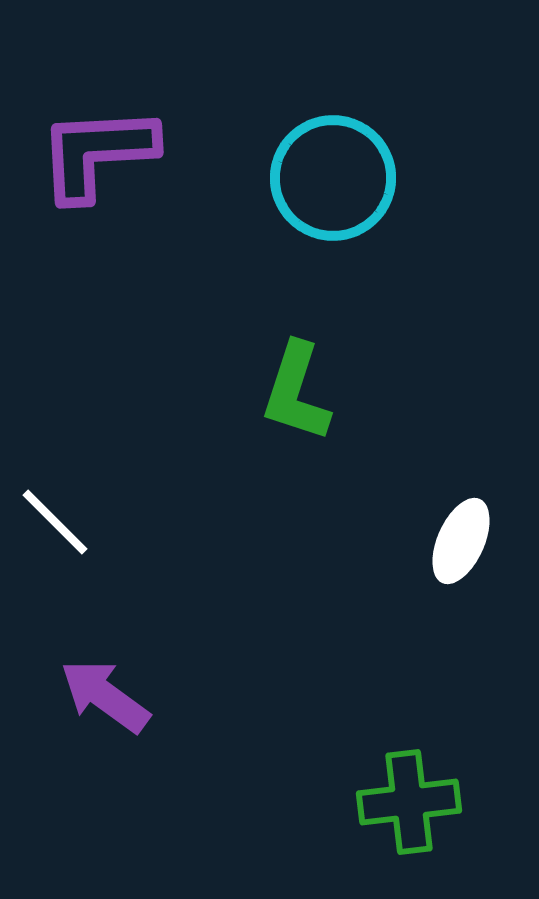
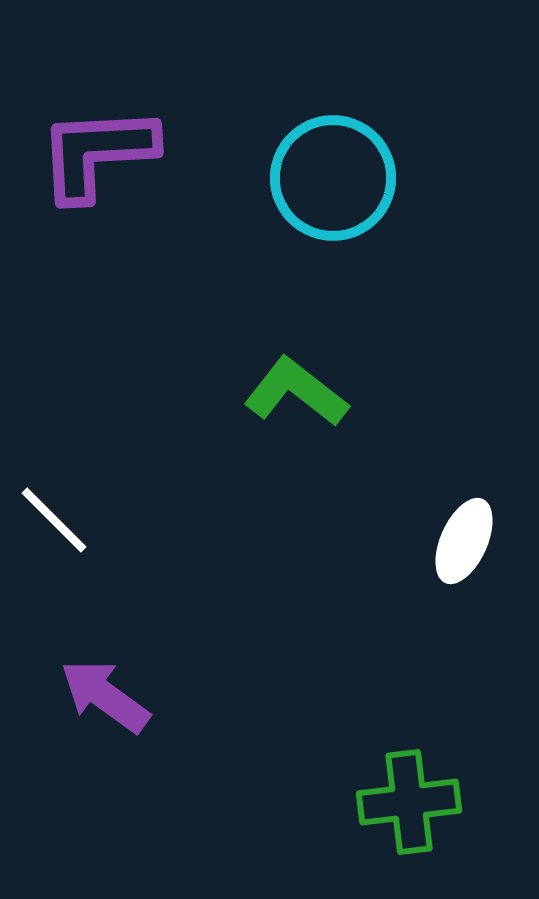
green L-shape: rotated 110 degrees clockwise
white line: moved 1 px left, 2 px up
white ellipse: moved 3 px right
